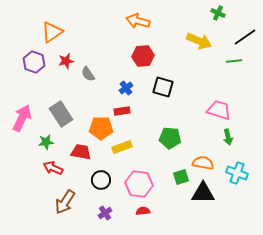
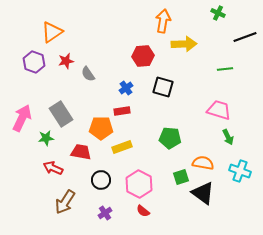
orange arrow: moved 25 px right; rotated 85 degrees clockwise
black line: rotated 15 degrees clockwise
yellow arrow: moved 15 px left, 3 px down; rotated 25 degrees counterclockwise
green line: moved 9 px left, 8 px down
green arrow: rotated 14 degrees counterclockwise
green star: moved 4 px up
cyan cross: moved 3 px right, 2 px up
pink hexagon: rotated 20 degrees clockwise
black triangle: rotated 35 degrees clockwise
red semicircle: rotated 136 degrees counterclockwise
